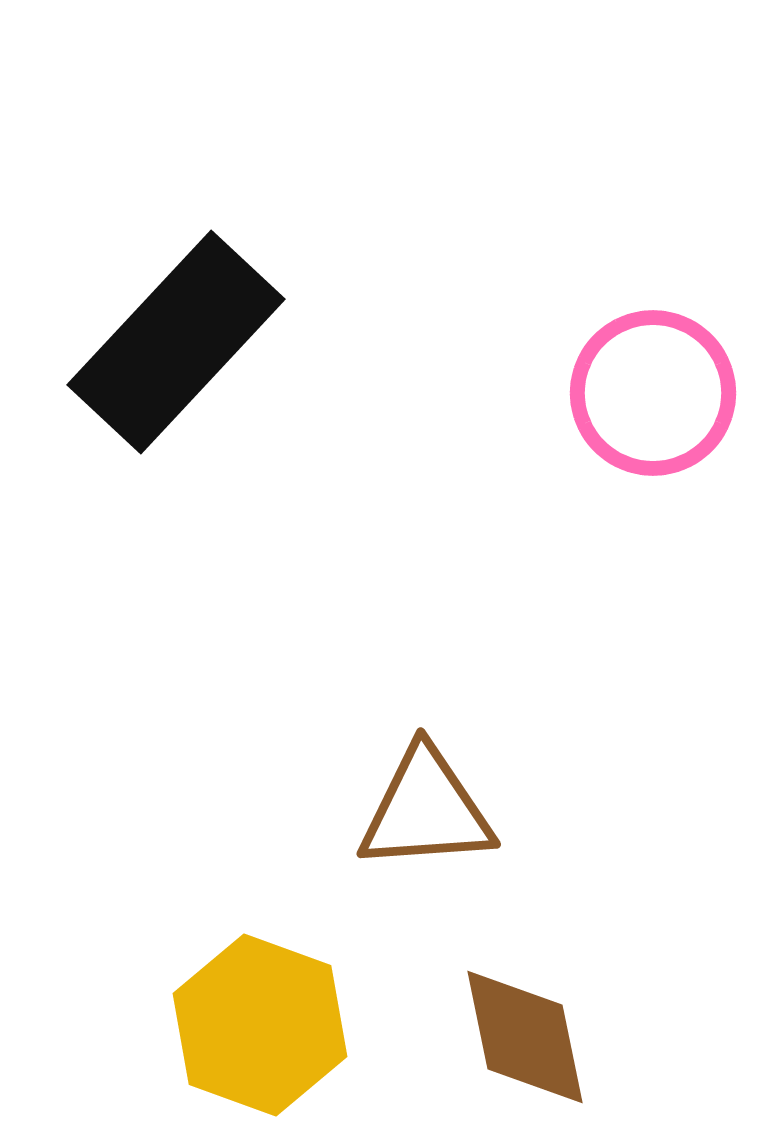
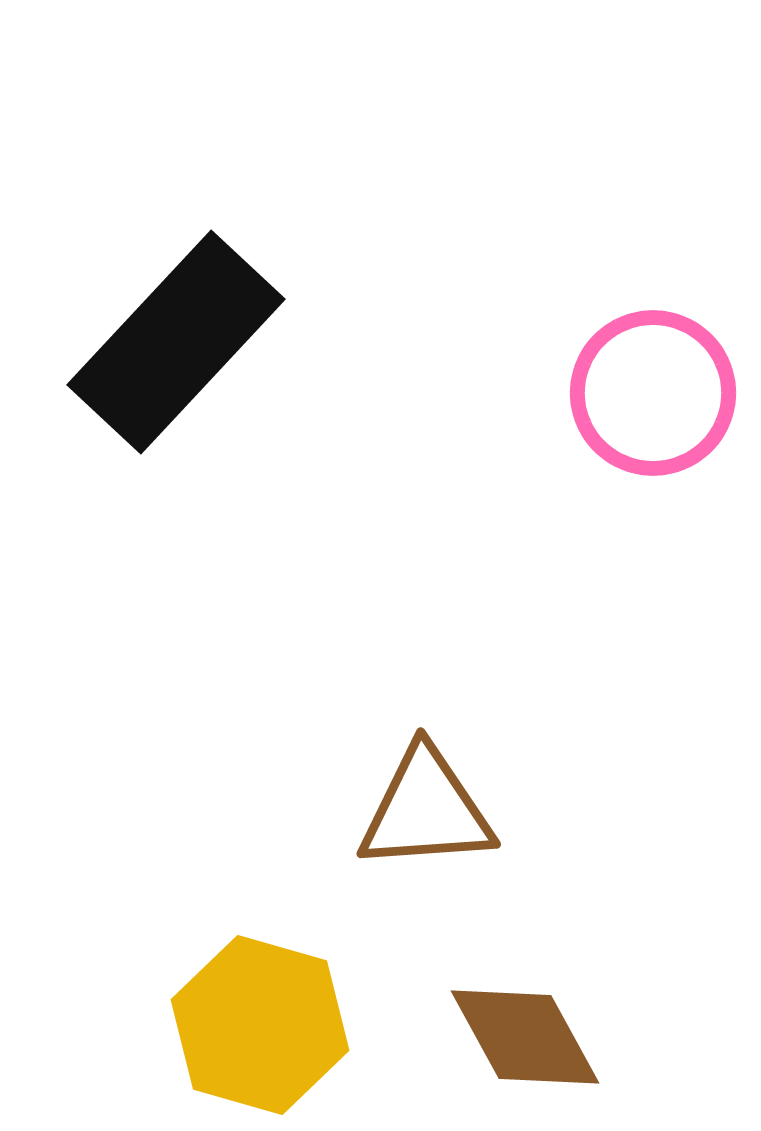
yellow hexagon: rotated 4 degrees counterclockwise
brown diamond: rotated 17 degrees counterclockwise
